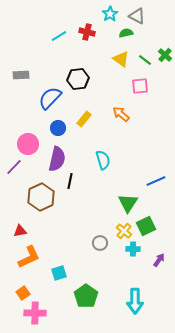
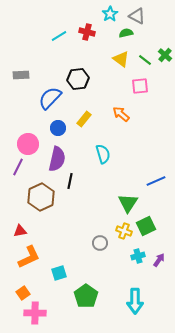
cyan semicircle: moved 6 px up
purple line: moved 4 px right; rotated 18 degrees counterclockwise
yellow cross: rotated 21 degrees counterclockwise
cyan cross: moved 5 px right, 7 px down; rotated 16 degrees counterclockwise
